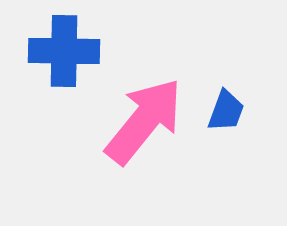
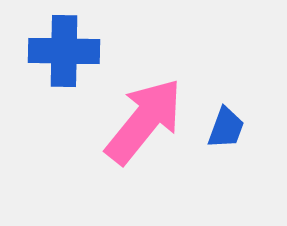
blue trapezoid: moved 17 px down
